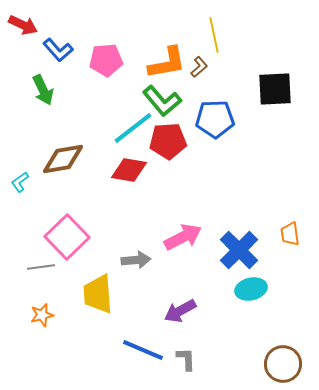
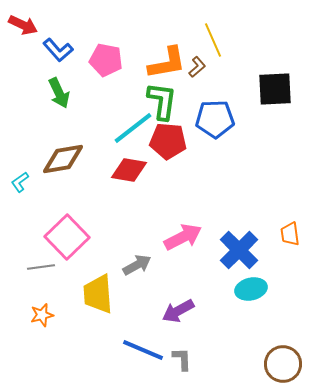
yellow line: moved 1 px left, 5 px down; rotated 12 degrees counterclockwise
pink pentagon: rotated 16 degrees clockwise
brown L-shape: moved 2 px left
green arrow: moved 16 px right, 3 px down
green L-shape: rotated 132 degrees counterclockwise
red pentagon: rotated 9 degrees clockwise
gray arrow: moved 1 px right, 5 px down; rotated 24 degrees counterclockwise
purple arrow: moved 2 px left
gray L-shape: moved 4 px left
